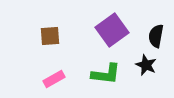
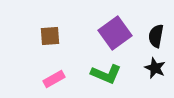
purple square: moved 3 px right, 3 px down
black star: moved 9 px right, 3 px down
green L-shape: rotated 16 degrees clockwise
